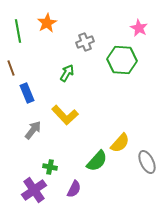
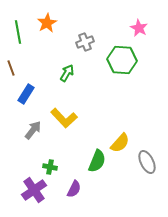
green line: moved 1 px down
blue rectangle: moved 1 px left, 1 px down; rotated 54 degrees clockwise
yellow L-shape: moved 1 px left, 3 px down
green semicircle: rotated 20 degrees counterclockwise
